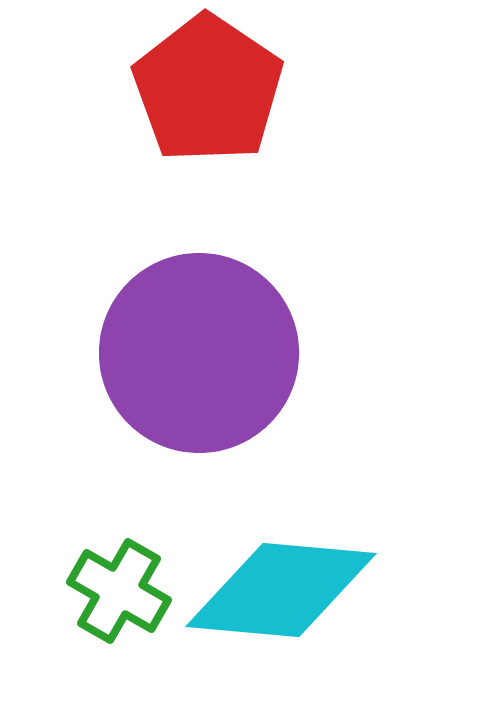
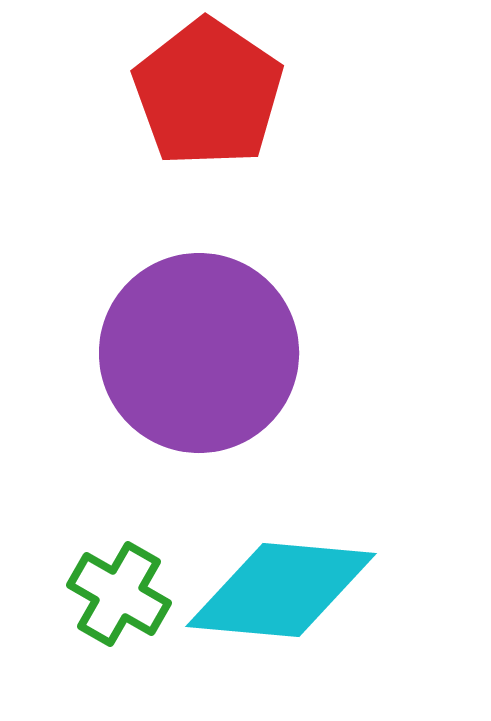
red pentagon: moved 4 px down
green cross: moved 3 px down
